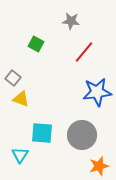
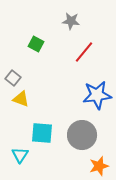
blue star: moved 3 px down
